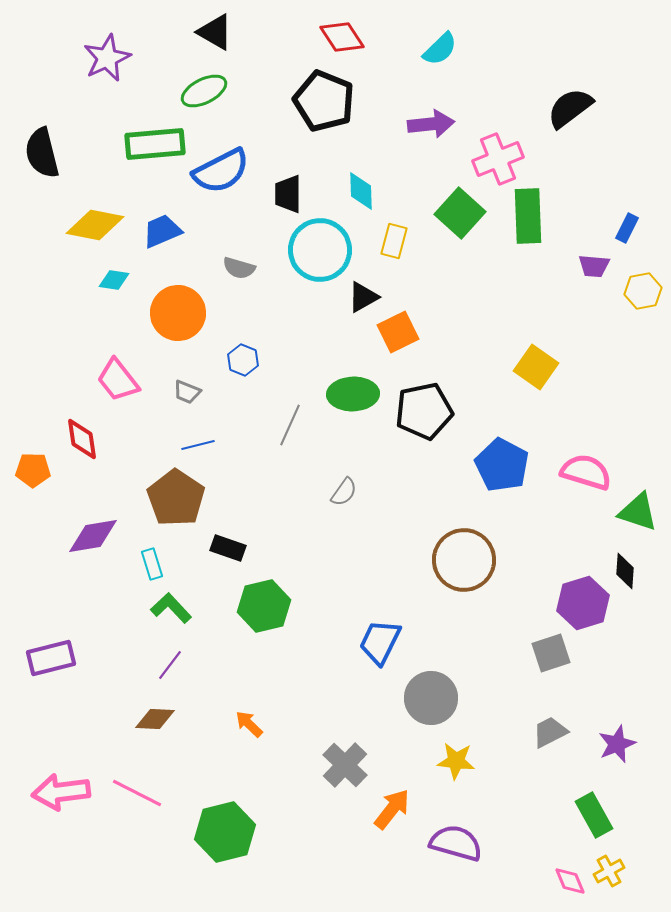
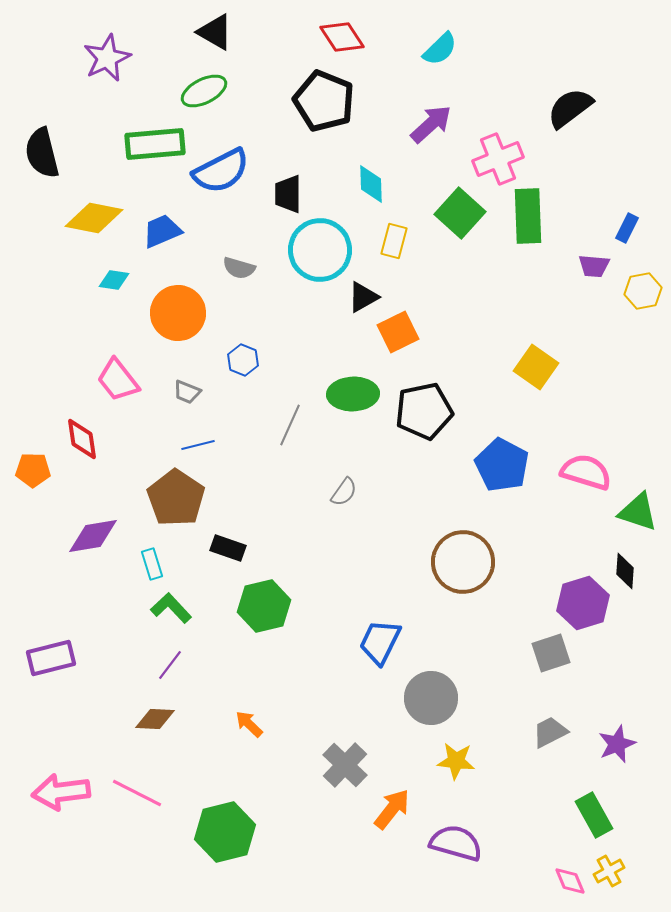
purple arrow at (431, 124): rotated 36 degrees counterclockwise
cyan diamond at (361, 191): moved 10 px right, 7 px up
yellow diamond at (95, 225): moved 1 px left, 7 px up
brown circle at (464, 560): moved 1 px left, 2 px down
